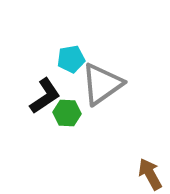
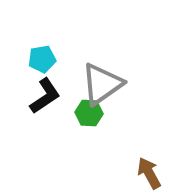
cyan pentagon: moved 29 px left
green hexagon: moved 22 px right
brown arrow: moved 1 px left, 1 px up
